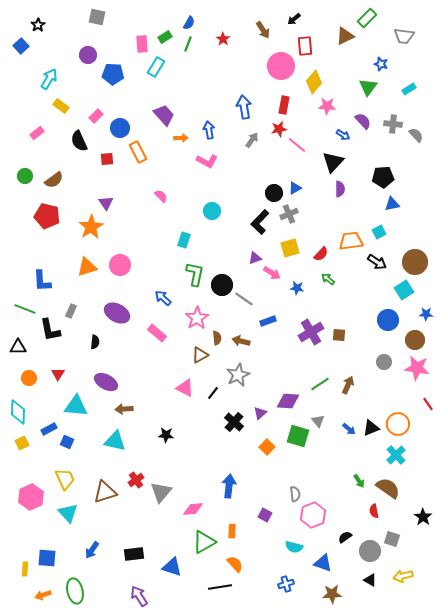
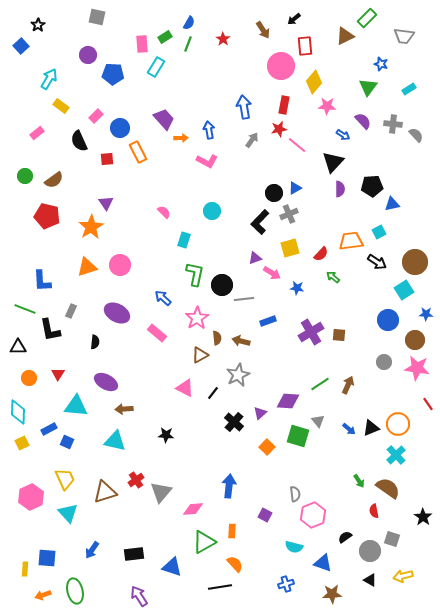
purple trapezoid at (164, 115): moved 4 px down
black pentagon at (383, 177): moved 11 px left, 9 px down
pink semicircle at (161, 196): moved 3 px right, 16 px down
green arrow at (328, 279): moved 5 px right, 2 px up
gray line at (244, 299): rotated 42 degrees counterclockwise
